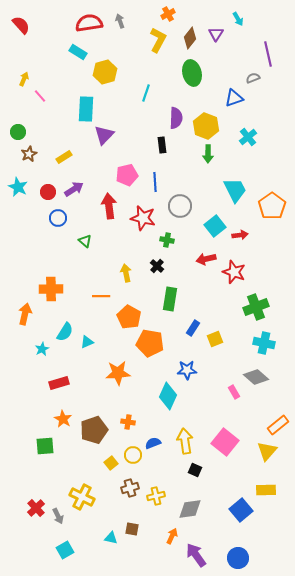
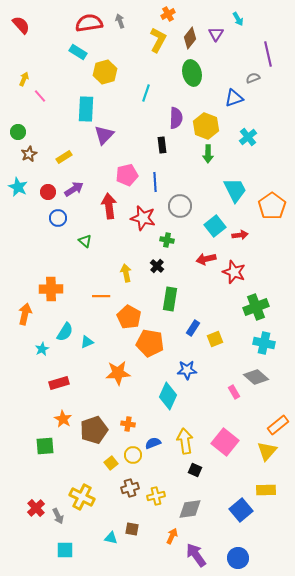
orange cross at (128, 422): moved 2 px down
cyan square at (65, 550): rotated 30 degrees clockwise
